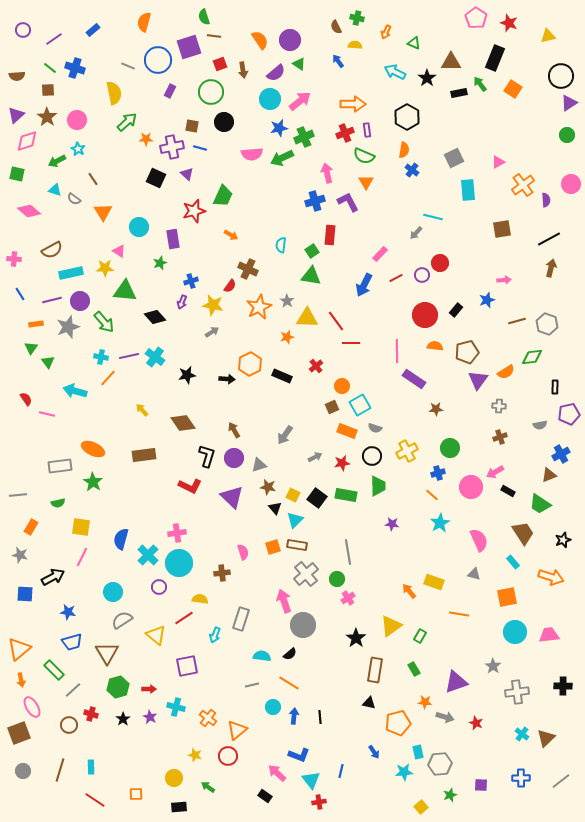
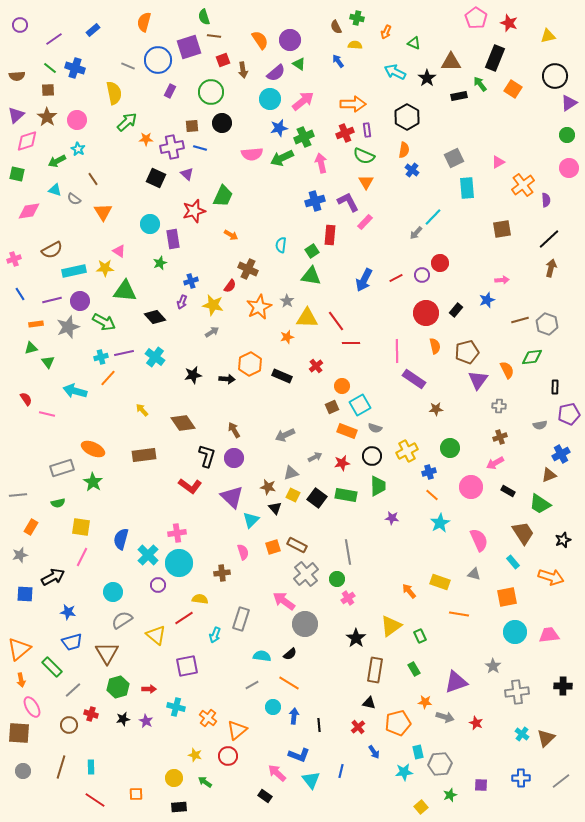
purple circle at (23, 30): moved 3 px left, 5 px up
red square at (220, 64): moved 3 px right, 4 px up
black circle at (561, 76): moved 6 px left
black rectangle at (459, 93): moved 3 px down
pink arrow at (300, 101): moved 3 px right
black circle at (224, 122): moved 2 px left, 1 px down
brown square at (192, 126): rotated 16 degrees counterclockwise
pink arrow at (327, 173): moved 6 px left, 10 px up
pink circle at (571, 184): moved 2 px left, 16 px up
cyan rectangle at (468, 190): moved 1 px left, 2 px up
pink diamond at (29, 211): rotated 50 degrees counterclockwise
cyan line at (433, 217): rotated 60 degrees counterclockwise
cyan circle at (139, 227): moved 11 px right, 3 px up
black line at (549, 239): rotated 15 degrees counterclockwise
pink rectangle at (380, 254): moved 15 px left, 32 px up
pink cross at (14, 259): rotated 24 degrees counterclockwise
cyan rectangle at (71, 273): moved 3 px right, 2 px up
pink arrow at (504, 280): moved 2 px left
blue arrow at (364, 285): moved 5 px up
red circle at (425, 315): moved 1 px right, 2 px up
brown line at (517, 321): moved 3 px right, 1 px up
green arrow at (104, 322): rotated 20 degrees counterclockwise
orange semicircle at (435, 346): rotated 70 degrees clockwise
green triangle at (31, 348): rotated 40 degrees clockwise
purple line at (129, 356): moved 5 px left, 3 px up
cyan cross at (101, 357): rotated 24 degrees counterclockwise
orange semicircle at (506, 372): moved 1 px right, 2 px up; rotated 84 degrees counterclockwise
black star at (187, 375): moved 6 px right
gray arrow at (285, 435): rotated 30 degrees clockwise
gray triangle at (259, 465): moved 32 px right, 8 px down
gray rectangle at (60, 466): moved 2 px right, 2 px down; rotated 10 degrees counterclockwise
pink arrow at (495, 472): moved 9 px up
blue cross at (438, 473): moved 9 px left, 1 px up
red L-shape at (190, 486): rotated 10 degrees clockwise
cyan triangle at (295, 520): moved 44 px left
purple star at (392, 524): moved 6 px up
brown rectangle at (297, 545): rotated 18 degrees clockwise
gray star at (20, 555): rotated 28 degrees counterclockwise
yellow rectangle at (434, 582): moved 6 px right
purple circle at (159, 587): moved 1 px left, 2 px up
pink arrow at (284, 601): rotated 35 degrees counterclockwise
gray circle at (303, 625): moved 2 px right, 1 px up
green rectangle at (420, 636): rotated 56 degrees counterclockwise
green rectangle at (54, 670): moved 2 px left, 3 px up
gray line at (252, 685): rotated 16 degrees counterclockwise
purple star at (150, 717): moved 4 px left, 4 px down
black line at (320, 717): moved 1 px left, 8 px down
black star at (123, 719): rotated 24 degrees clockwise
brown square at (19, 733): rotated 25 degrees clockwise
brown line at (60, 770): moved 1 px right, 3 px up
green arrow at (208, 787): moved 3 px left, 5 px up
red cross at (319, 802): moved 39 px right, 75 px up; rotated 32 degrees counterclockwise
